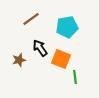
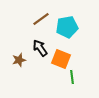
brown line: moved 10 px right
green line: moved 3 px left
